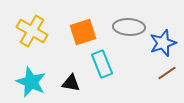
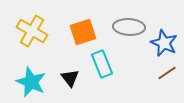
blue star: moved 1 px right; rotated 28 degrees counterclockwise
black triangle: moved 1 px left, 5 px up; rotated 42 degrees clockwise
